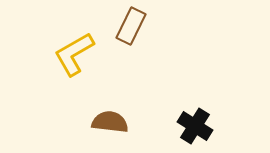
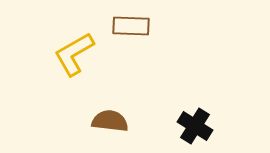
brown rectangle: rotated 66 degrees clockwise
brown semicircle: moved 1 px up
